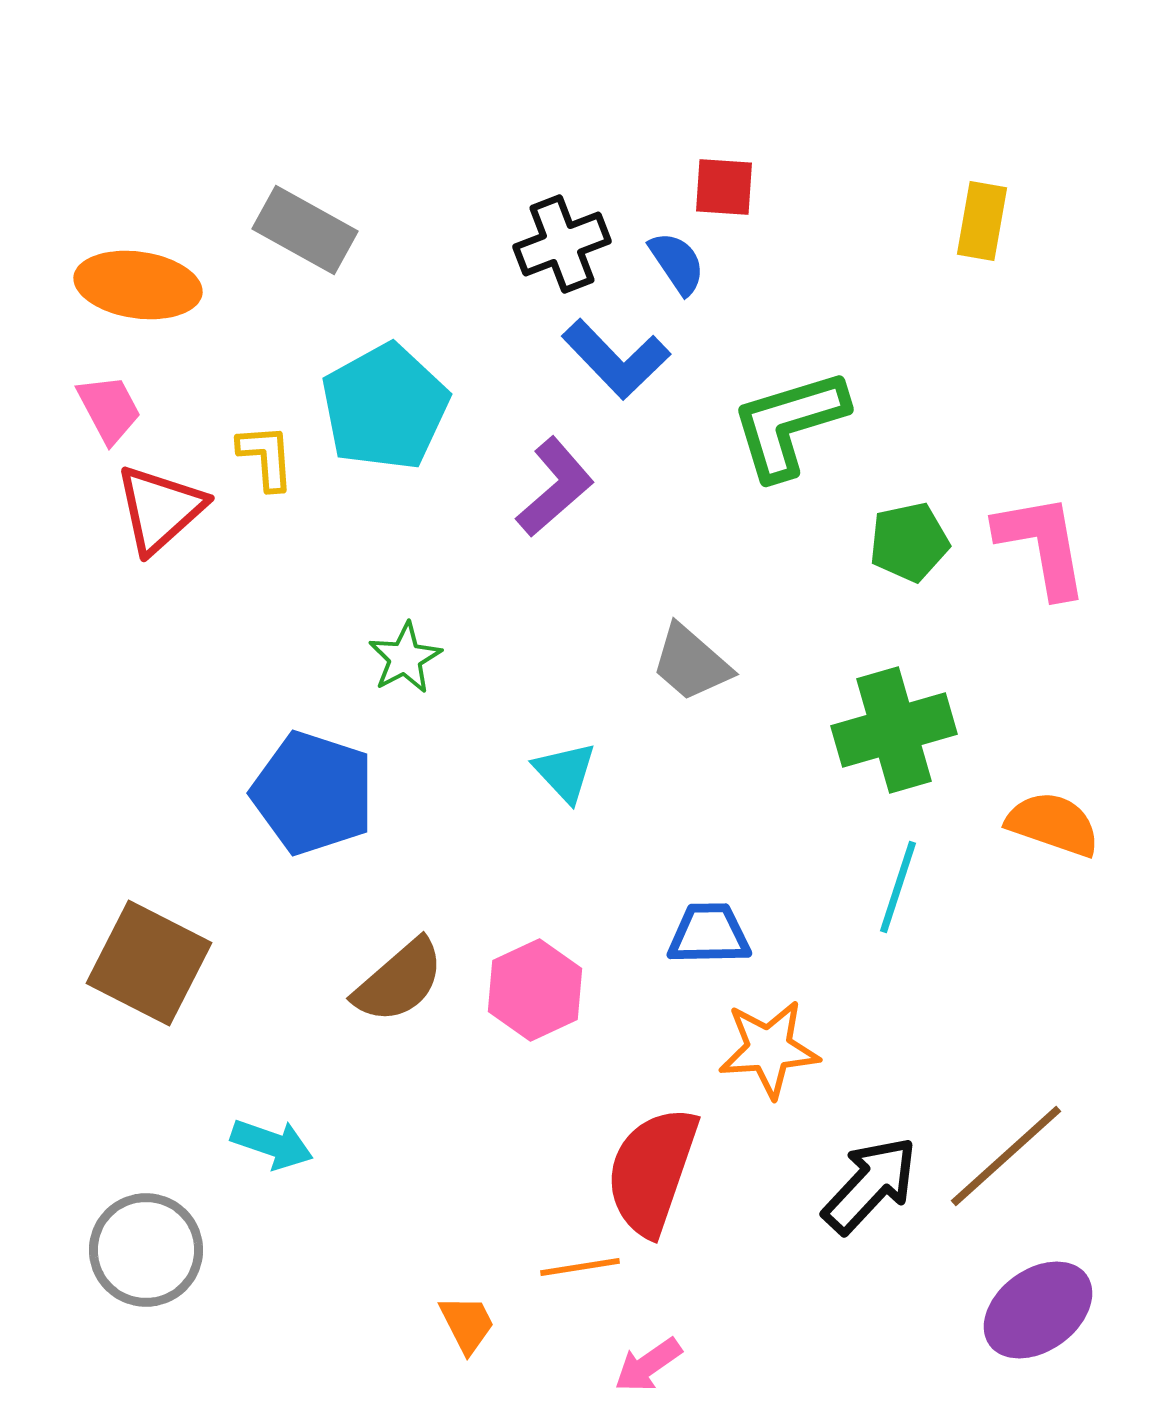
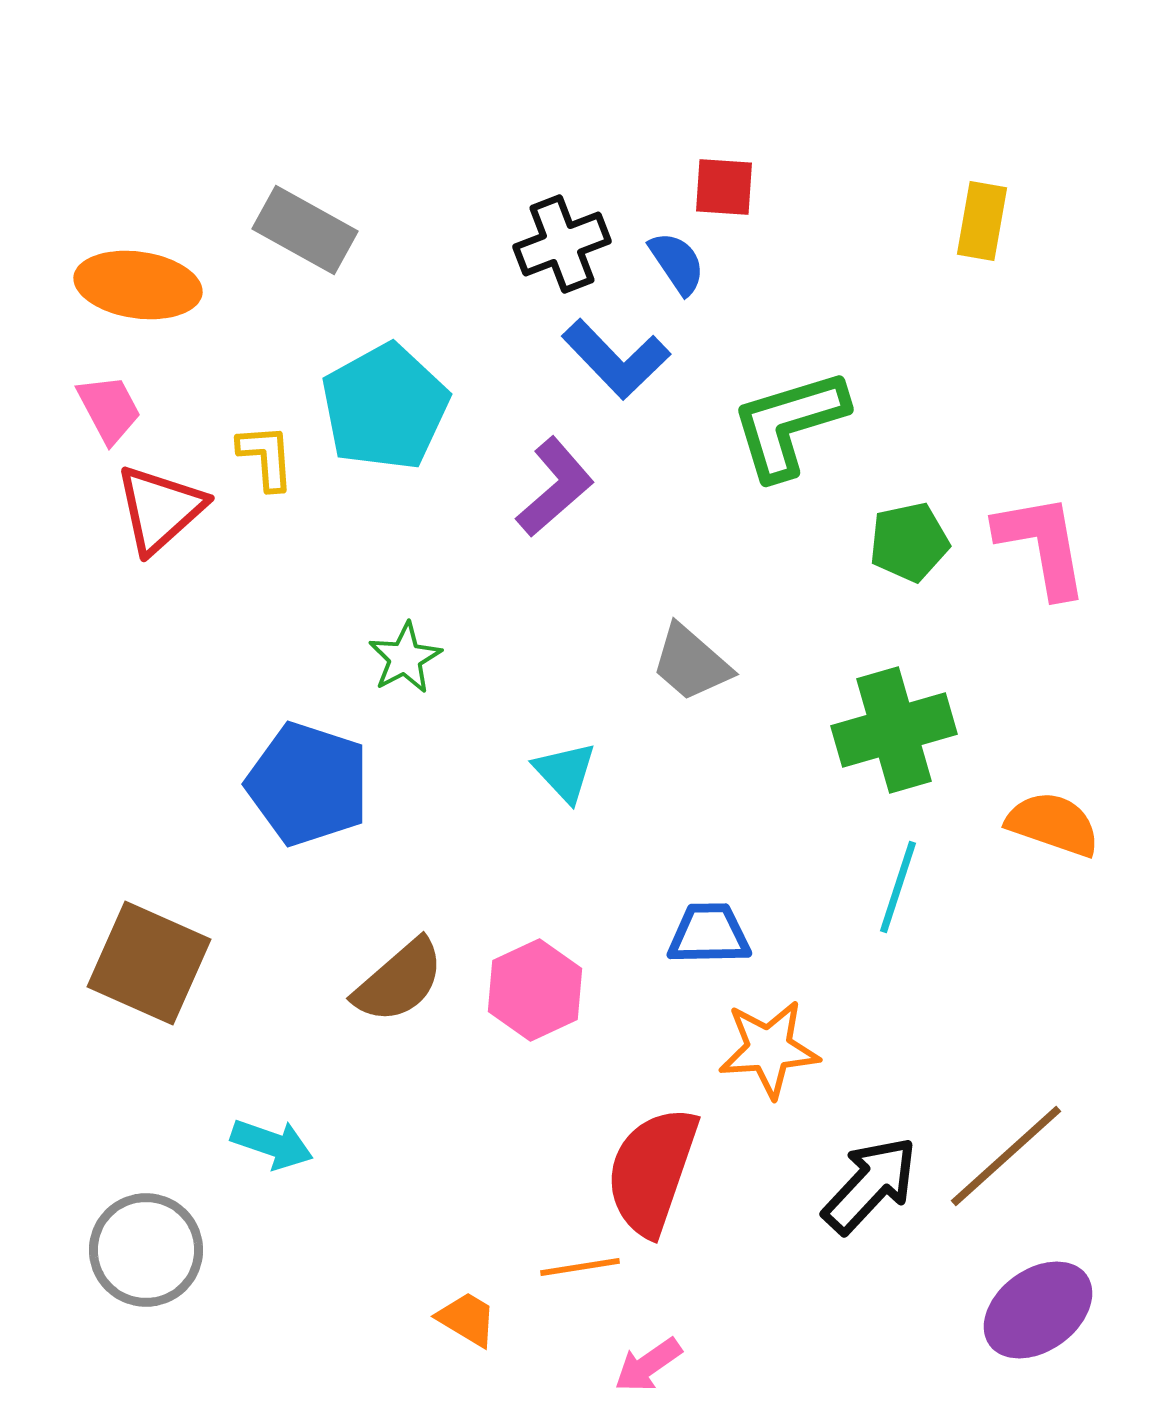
blue pentagon: moved 5 px left, 9 px up
brown square: rotated 3 degrees counterclockwise
orange trapezoid: moved 5 px up; rotated 32 degrees counterclockwise
